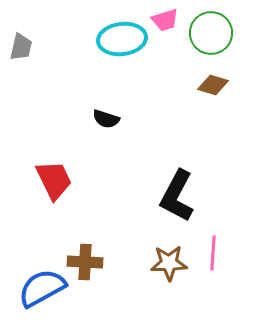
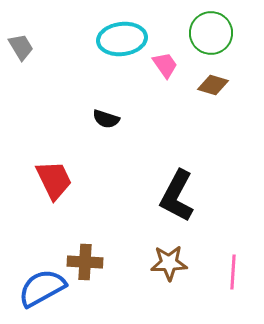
pink trapezoid: moved 45 px down; rotated 108 degrees counterclockwise
gray trapezoid: rotated 44 degrees counterclockwise
pink line: moved 20 px right, 19 px down
